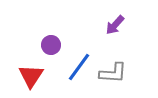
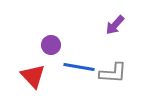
blue line: rotated 64 degrees clockwise
red triangle: moved 2 px right; rotated 16 degrees counterclockwise
